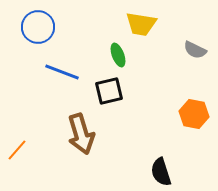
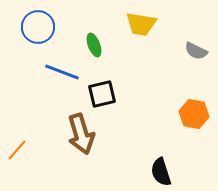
gray semicircle: moved 1 px right, 1 px down
green ellipse: moved 24 px left, 10 px up
black square: moved 7 px left, 3 px down
